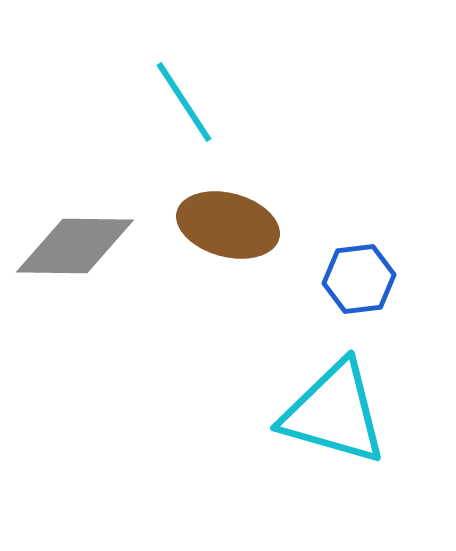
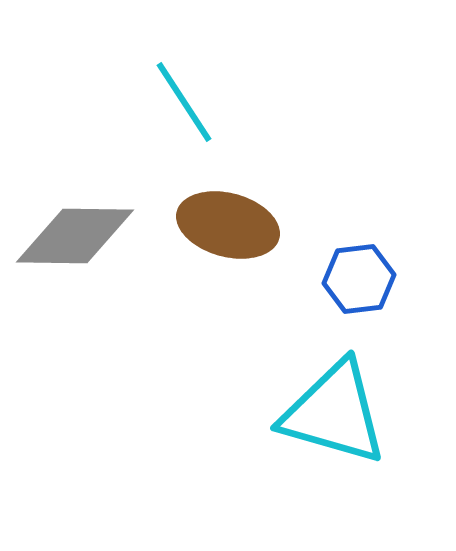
gray diamond: moved 10 px up
